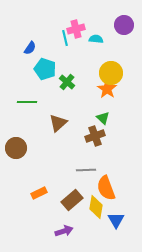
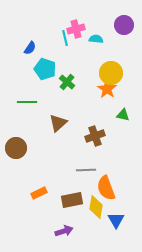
green triangle: moved 20 px right, 3 px up; rotated 32 degrees counterclockwise
brown rectangle: rotated 30 degrees clockwise
